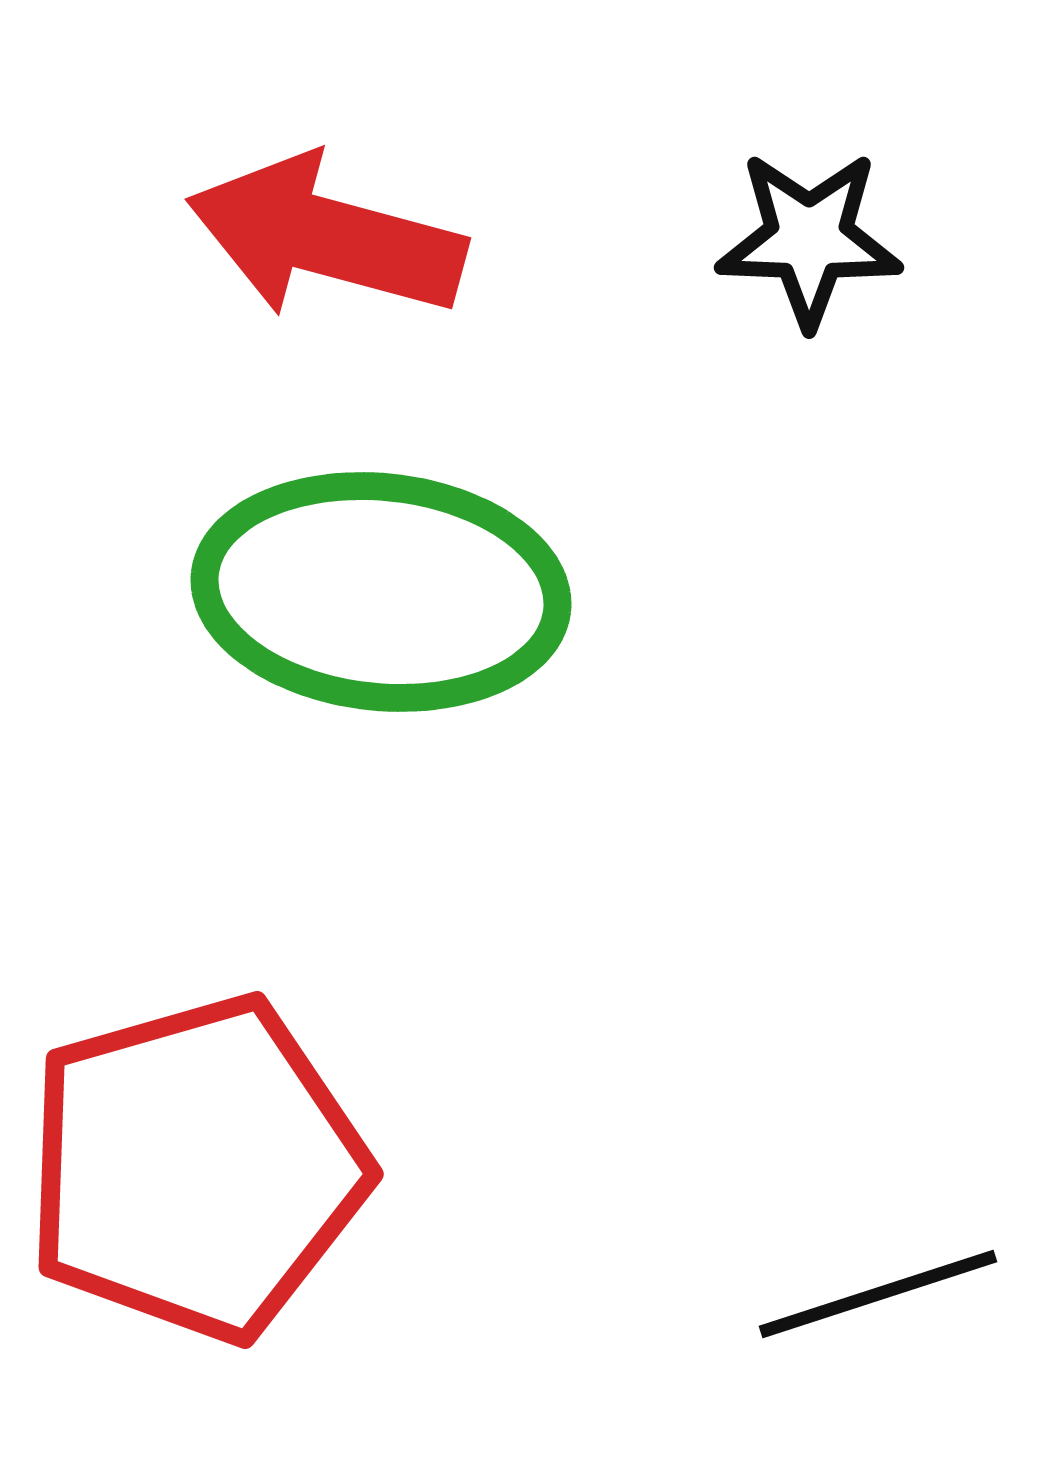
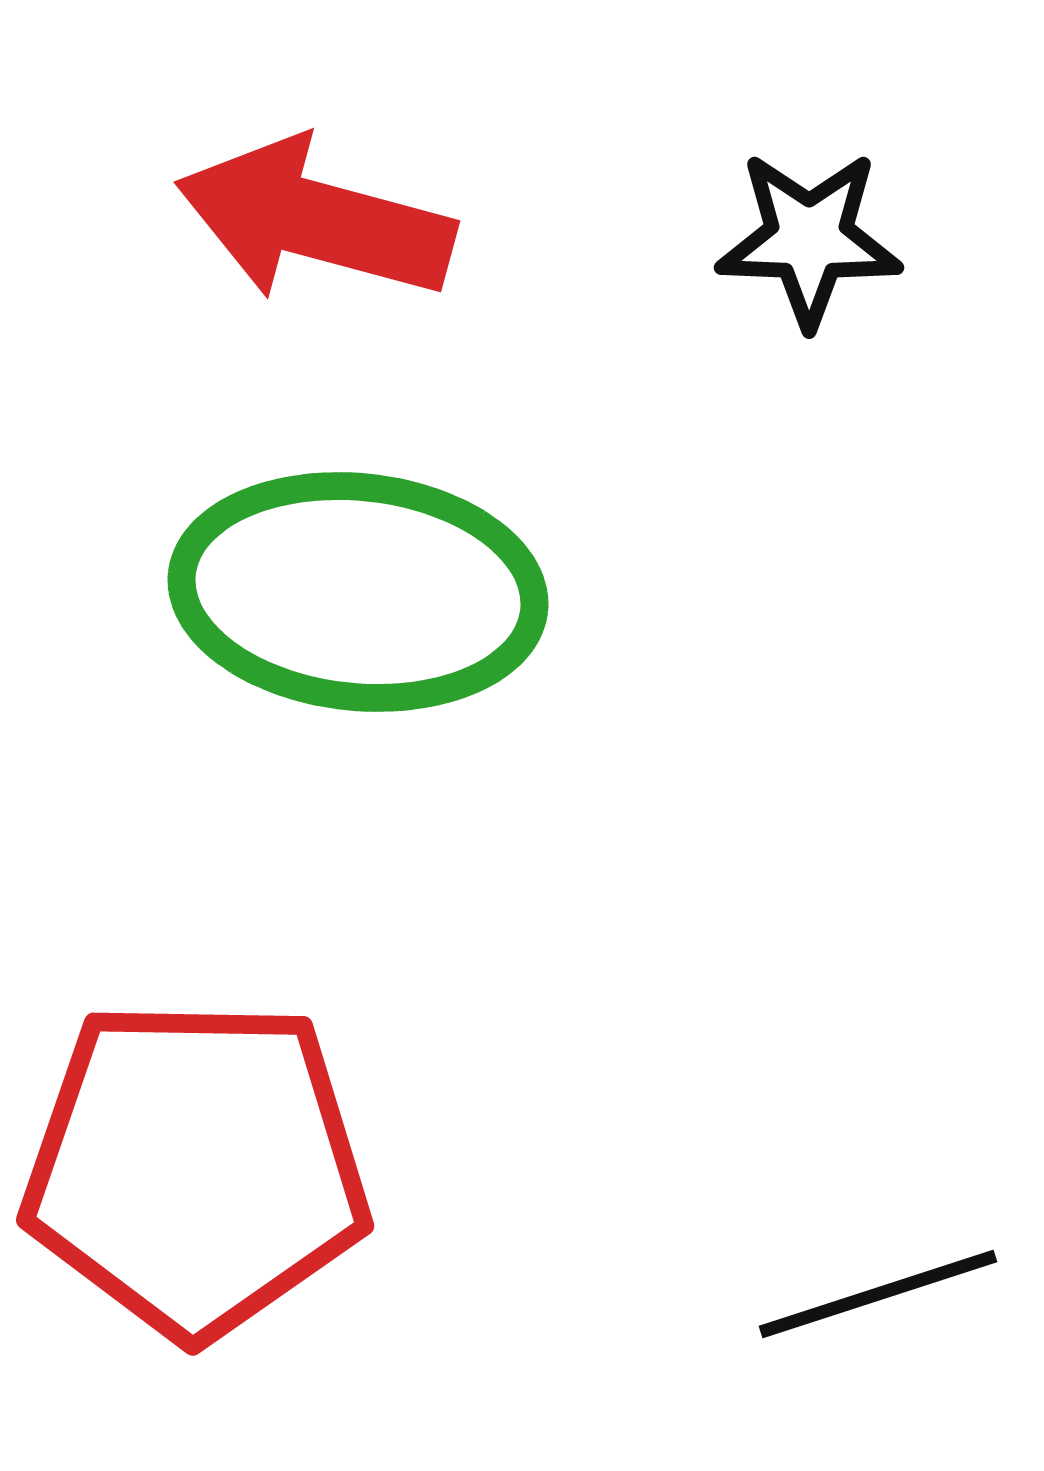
red arrow: moved 11 px left, 17 px up
green ellipse: moved 23 px left
red pentagon: rotated 17 degrees clockwise
